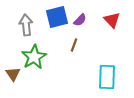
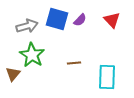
blue square: moved 2 px down; rotated 30 degrees clockwise
gray arrow: moved 1 px right, 1 px down; rotated 80 degrees clockwise
brown line: moved 18 px down; rotated 64 degrees clockwise
green star: moved 2 px left, 2 px up; rotated 10 degrees counterclockwise
brown triangle: rotated 14 degrees clockwise
